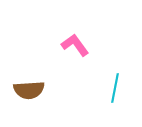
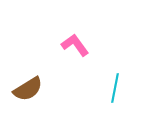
brown semicircle: moved 1 px left, 1 px up; rotated 28 degrees counterclockwise
